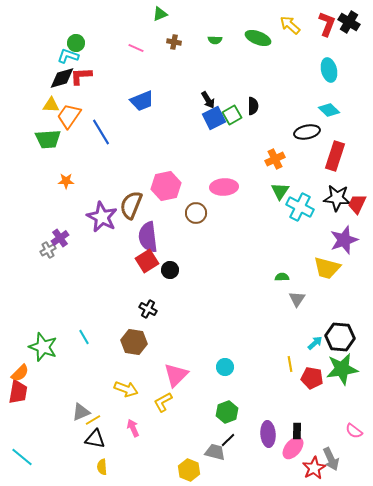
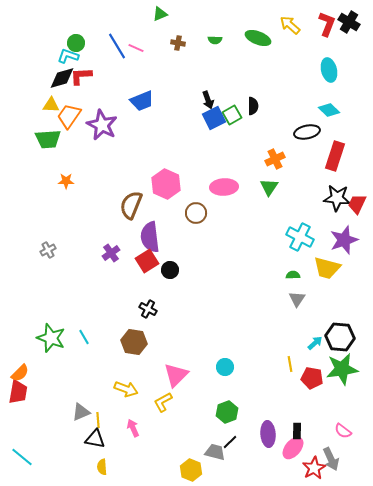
brown cross at (174, 42): moved 4 px right, 1 px down
black arrow at (208, 100): rotated 12 degrees clockwise
blue line at (101, 132): moved 16 px right, 86 px up
pink hexagon at (166, 186): moved 2 px up; rotated 24 degrees counterclockwise
green triangle at (280, 191): moved 11 px left, 4 px up
cyan cross at (300, 207): moved 30 px down
purple star at (102, 217): moved 92 px up
purple semicircle at (148, 237): moved 2 px right
purple cross at (60, 238): moved 51 px right, 15 px down
green semicircle at (282, 277): moved 11 px right, 2 px up
green star at (43, 347): moved 8 px right, 9 px up
yellow line at (93, 420): moved 5 px right; rotated 63 degrees counterclockwise
pink semicircle at (354, 431): moved 11 px left
black line at (228, 440): moved 2 px right, 2 px down
yellow hexagon at (189, 470): moved 2 px right
